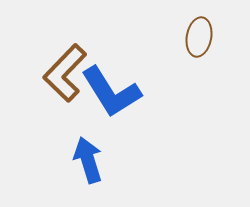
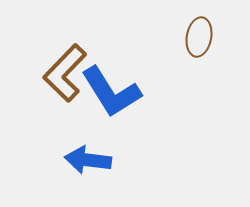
blue arrow: rotated 66 degrees counterclockwise
